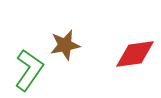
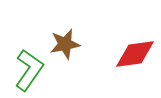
brown star: moved 1 px up
